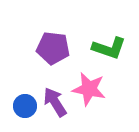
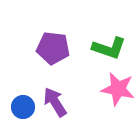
pink star: moved 29 px right
blue circle: moved 2 px left, 1 px down
